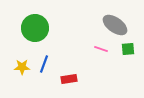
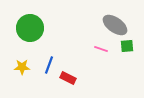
green circle: moved 5 px left
green square: moved 1 px left, 3 px up
blue line: moved 5 px right, 1 px down
red rectangle: moved 1 px left, 1 px up; rotated 35 degrees clockwise
